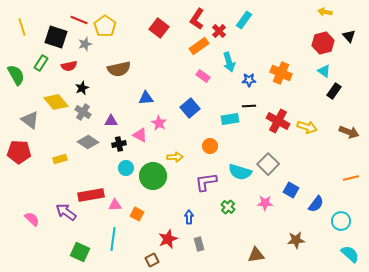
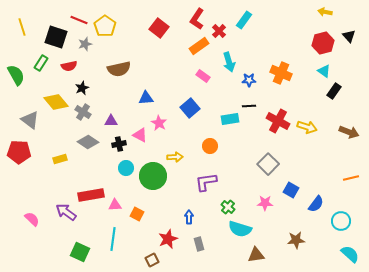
cyan semicircle at (240, 172): moved 57 px down
